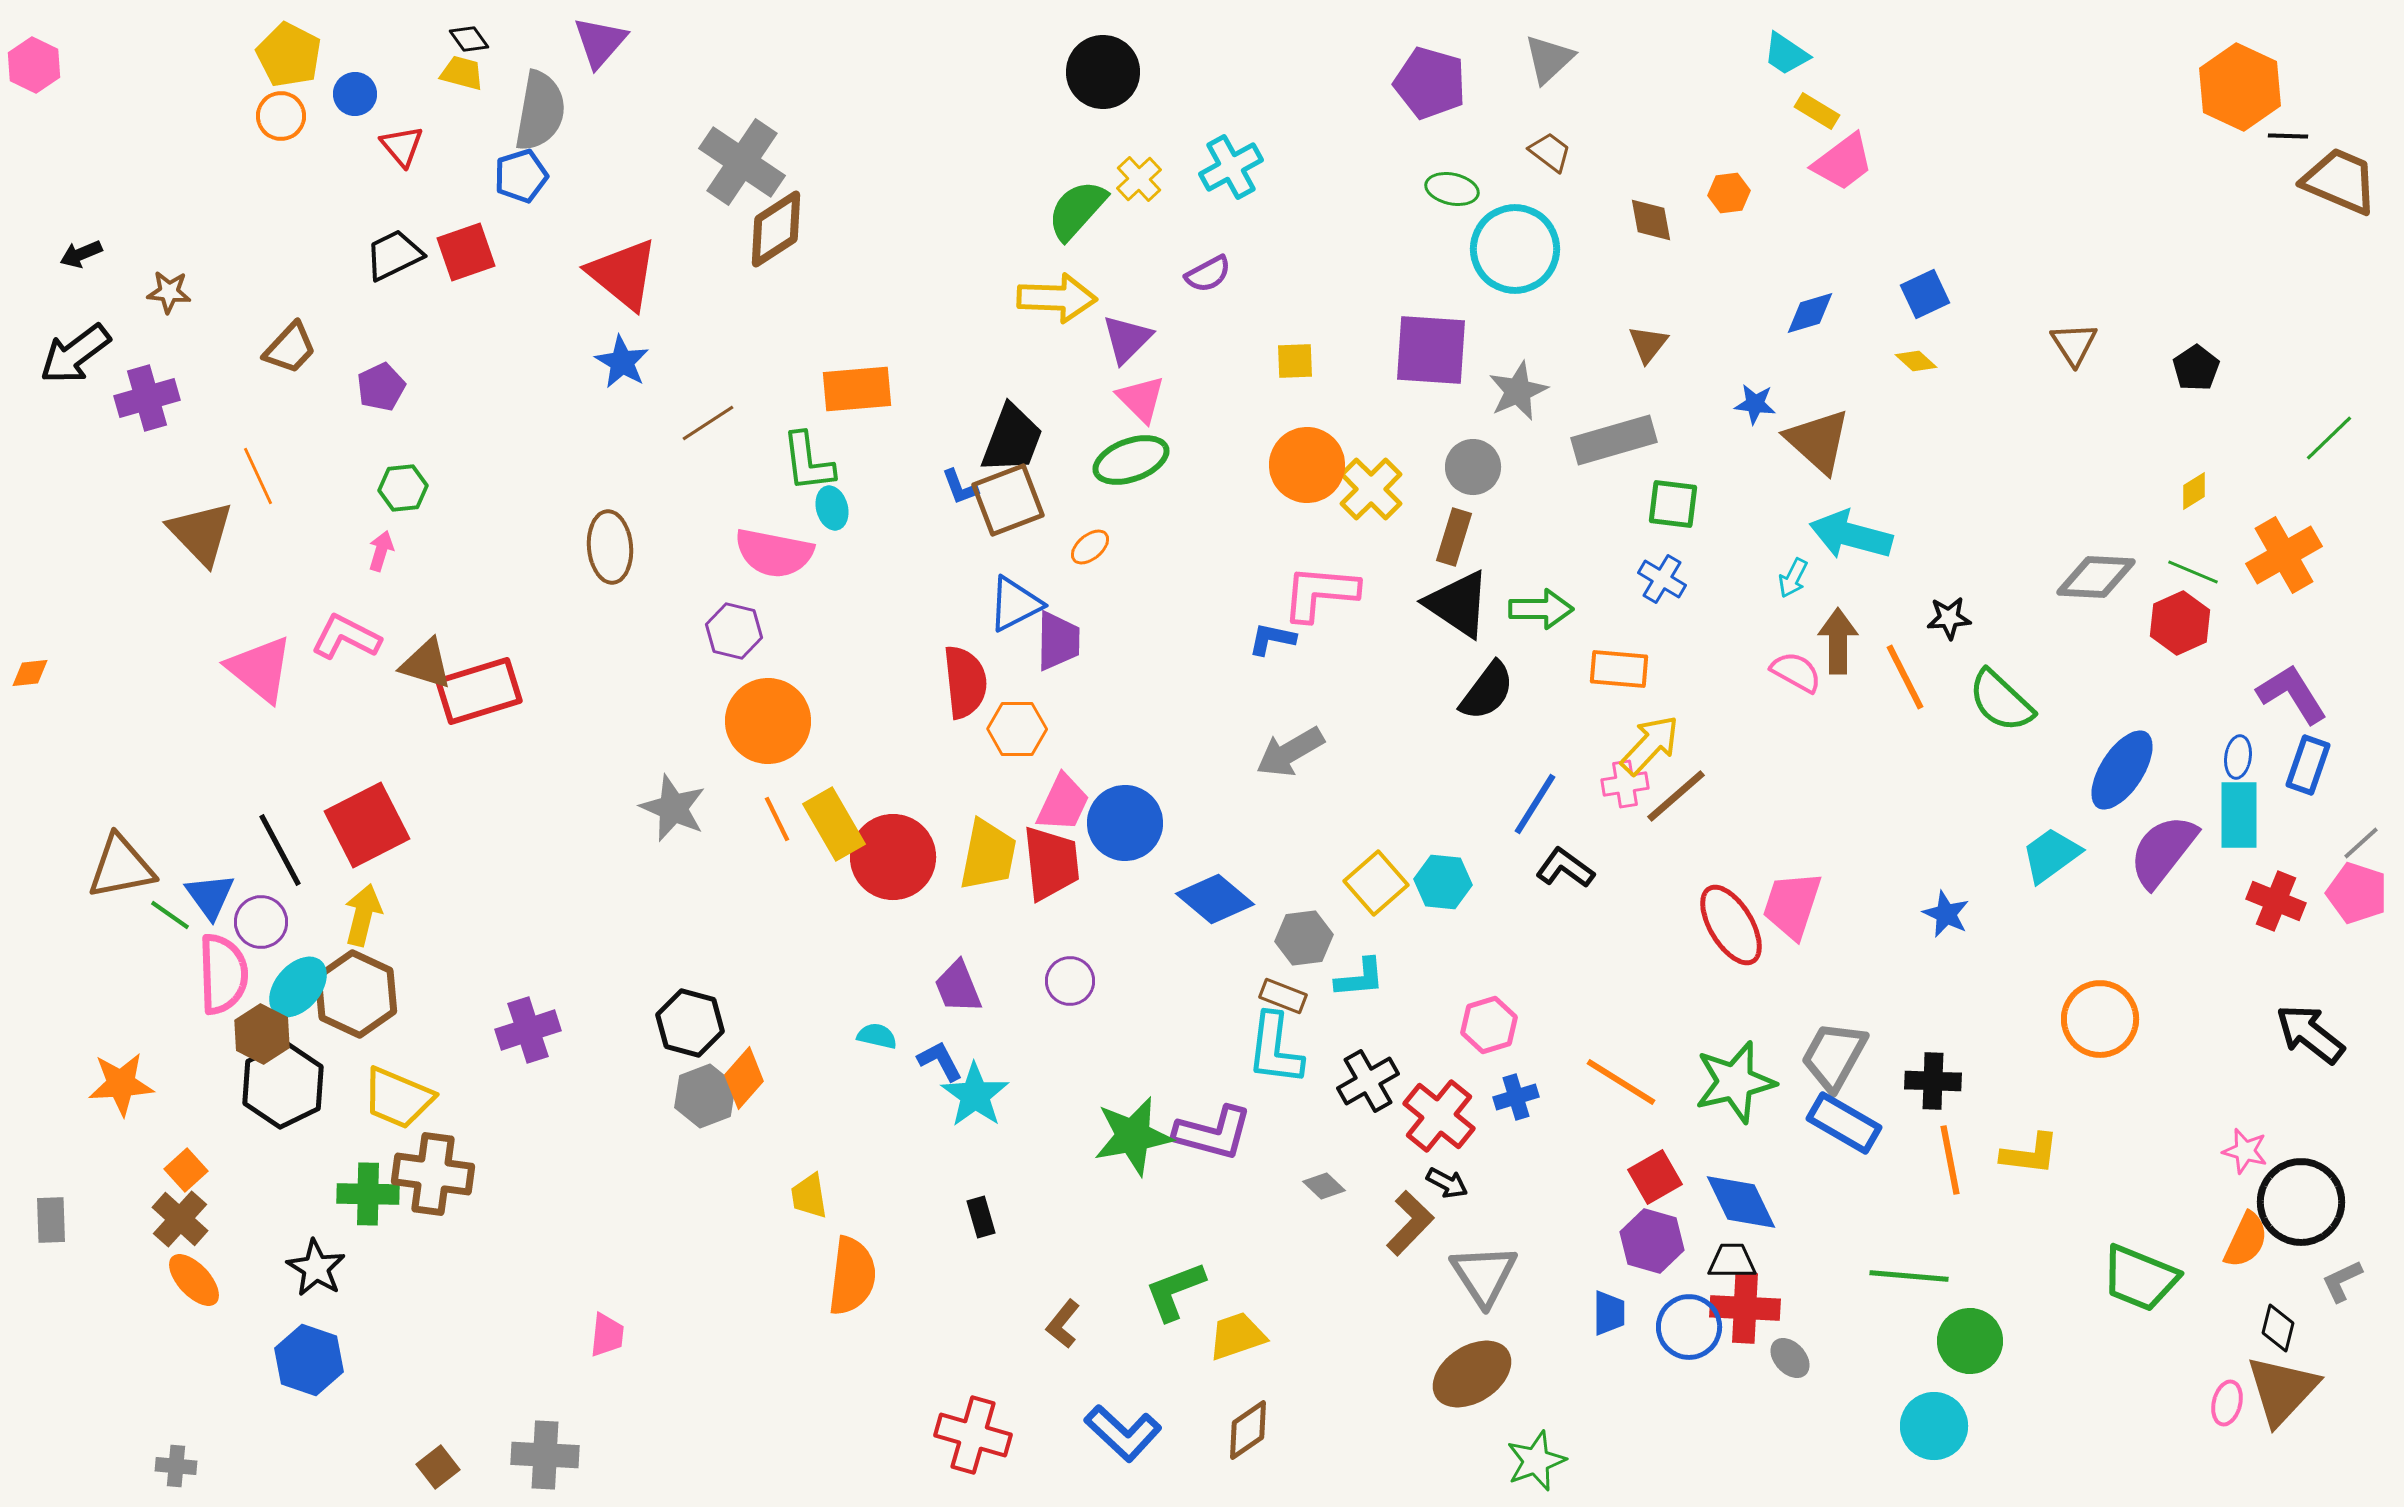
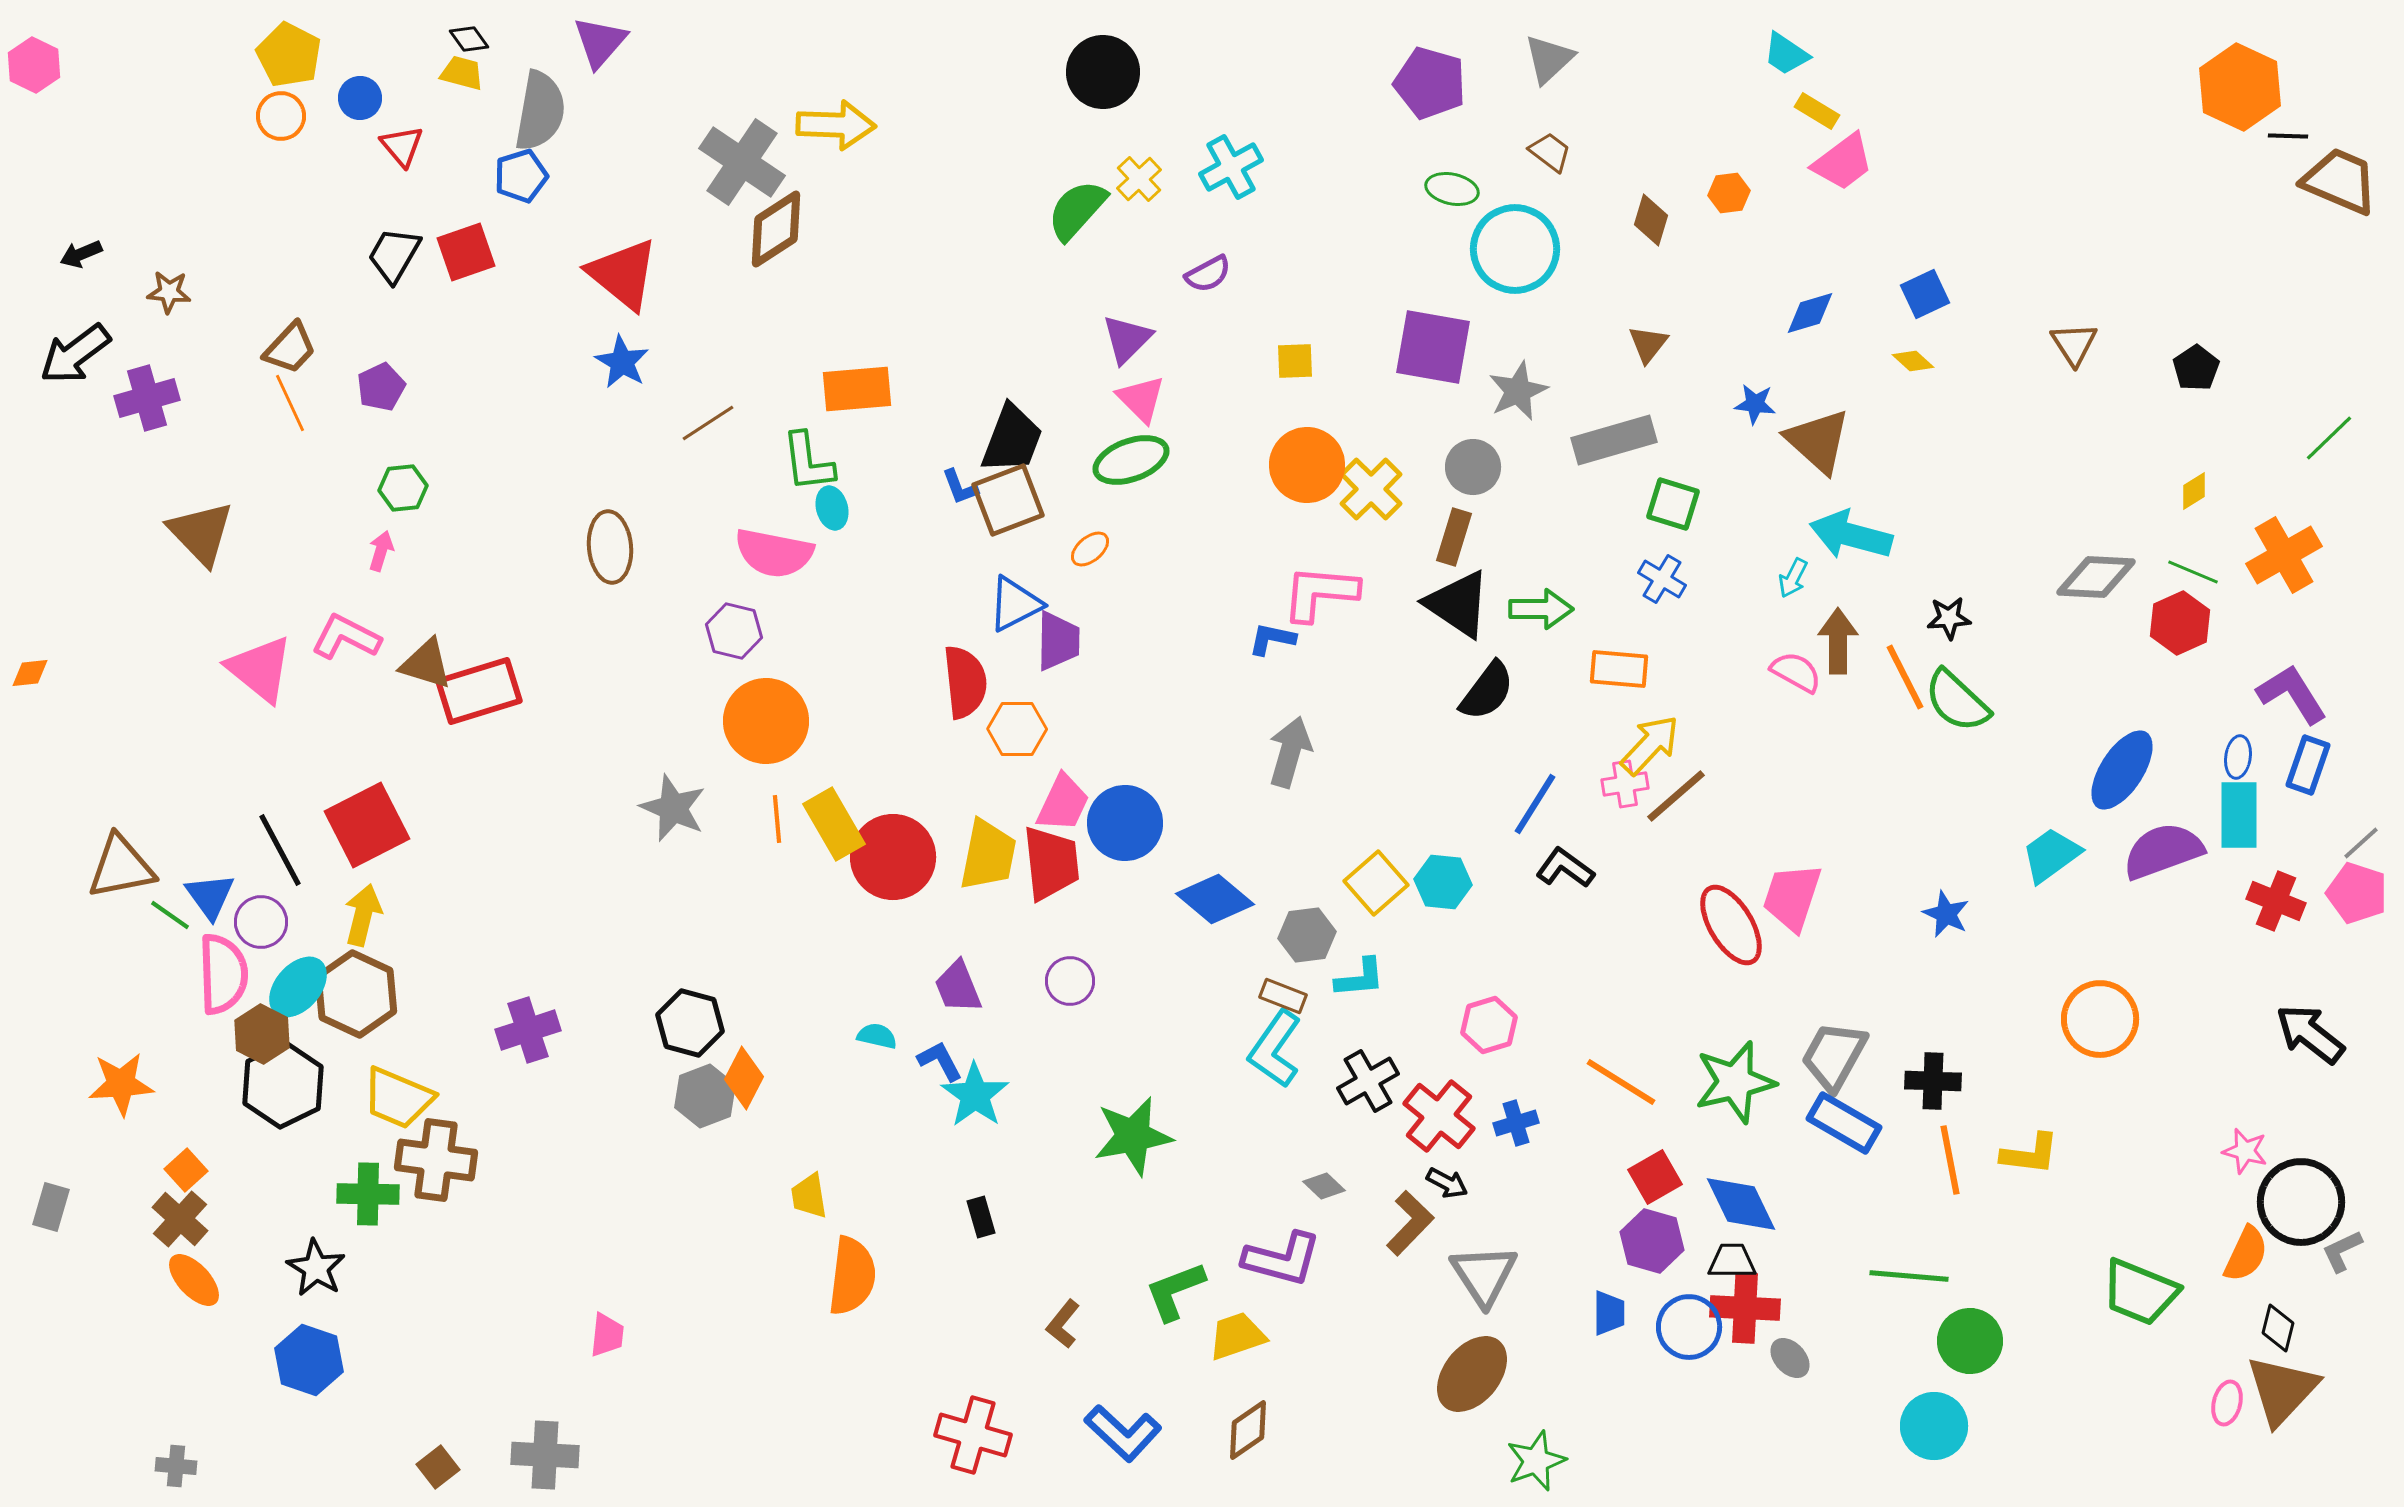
blue circle at (355, 94): moved 5 px right, 4 px down
brown diamond at (1651, 220): rotated 27 degrees clockwise
black trapezoid at (394, 255): rotated 34 degrees counterclockwise
yellow arrow at (1057, 298): moved 221 px left, 173 px up
purple square at (1431, 350): moved 2 px right, 3 px up; rotated 6 degrees clockwise
yellow diamond at (1916, 361): moved 3 px left
orange line at (258, 476): moved 32 px right, 73 px up
green square at (1673, 504): rotated 10 degrees clockwise
orange ellipse at (1090, 547): moved 2 px down
green semicircle at (2001, 701): moved 44 px left
orange circle at (768, 721): moved 2 px left
gray arrow at (1290, 752): rotated 136 degrees clockwise
orange line at (777, 819): rotated 21 degrees clockwise
purple semicircle at (2163, 851): rotated 32 degrees clockwise
pink trapezoid at (1792, 905): moved 8 px up
gray hexagon at (1304, 938): moved 3 px right, 3 px up
cyan L-shape at (1275, 1049): rotated 28 degrees clockwise
orange diamond at (744, 1078): rotated 14 degrees counterclockwise
blue cross at (1516, 1097): moved 26 px down
purple L-shape at (1213, 1133): moved 69 px right, 126 px down
brown cross at (433, 1174): moved 3 px right, 14 px up
blue diamond at (1741, 1202): moved 2 px down
gray rectangle at (51, 1220): moved 13 px up; rotated 18 degrees clockwise
orange semicircle at (2246, 1240): moved 14 px down
green trapezoid at (2140, 1278): moved 14 px down
gray L-shape at (2342, 1281): moved 30 px up
brown ellipse at (1472, 1374): rotated 18 degrees counterclockwise
